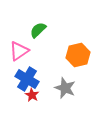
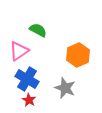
green semicircle: rotated 72 degrees clockwise
orange hexagon: rotated 10 degrees counterclockwise
red star: moved 3 px left, 5 px down
